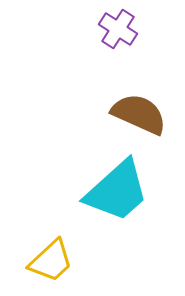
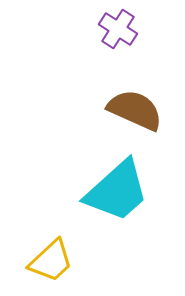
brown semicircle: moved 4 px left, 4 px up
